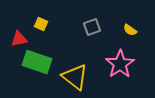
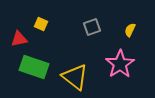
yellow semicircle: rotated 80 degrees clockwise
green rectangle: moved 3 px left, 5 px down
